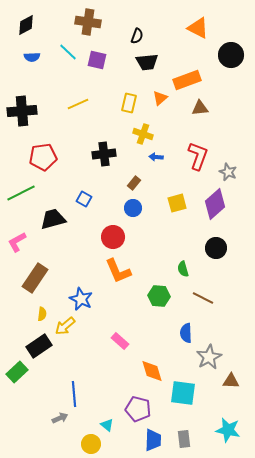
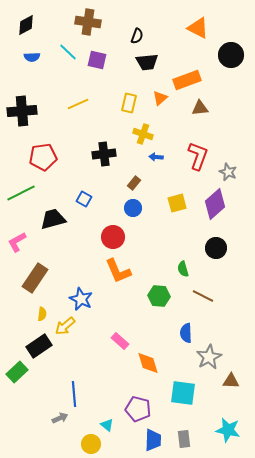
brown line at (203, 298): moved 2 px up
orange diamond at (152, 371): moved 4 px left, 8 px up
